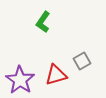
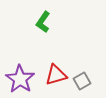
gray square: moved 20 px down
purple star: moved 1 px up
